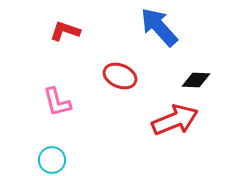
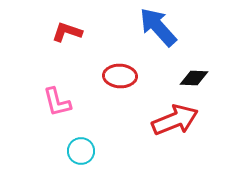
blue arrow: moved 1 px left
red L-shape: moved 2 px right, 1 px down
red ellipse: rotated 20 degrees counterclockwise
black diamond: moved 2 px left, 2 px up
cyan circle: moved 29 px right, 9 px up
